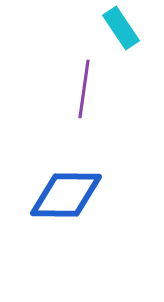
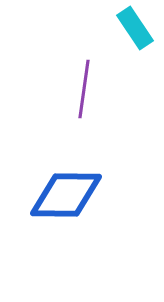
cyan rectangle: moved 14 px right
